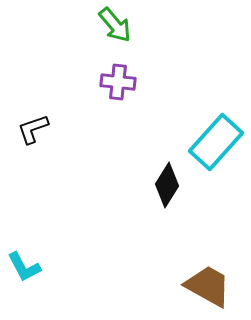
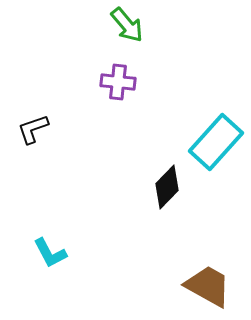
green arrow: moved 12 px right
black diamond: moved 2 px down; rotated 12 degrees clockwise
cyan L-shape: moved 26 px right, 14 px up
